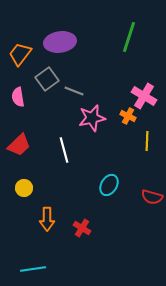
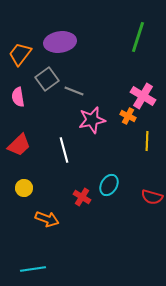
green line: moved 9 px right
pink cross: moved 1 px left
pink star: moved 2 px down
orange arrow: rotated 70 degrees counterclockwise
red cross: moved 31 px up
